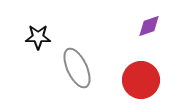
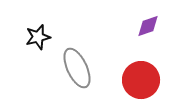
purple diamond: moved 1 px left
black star: rotated 15 degrees counterclockwise
